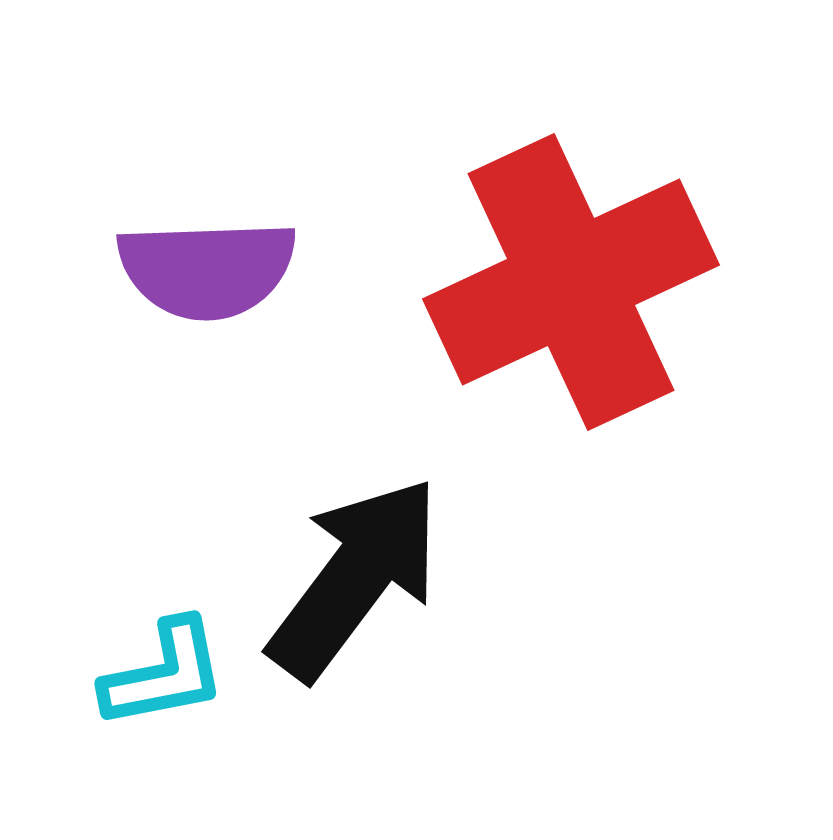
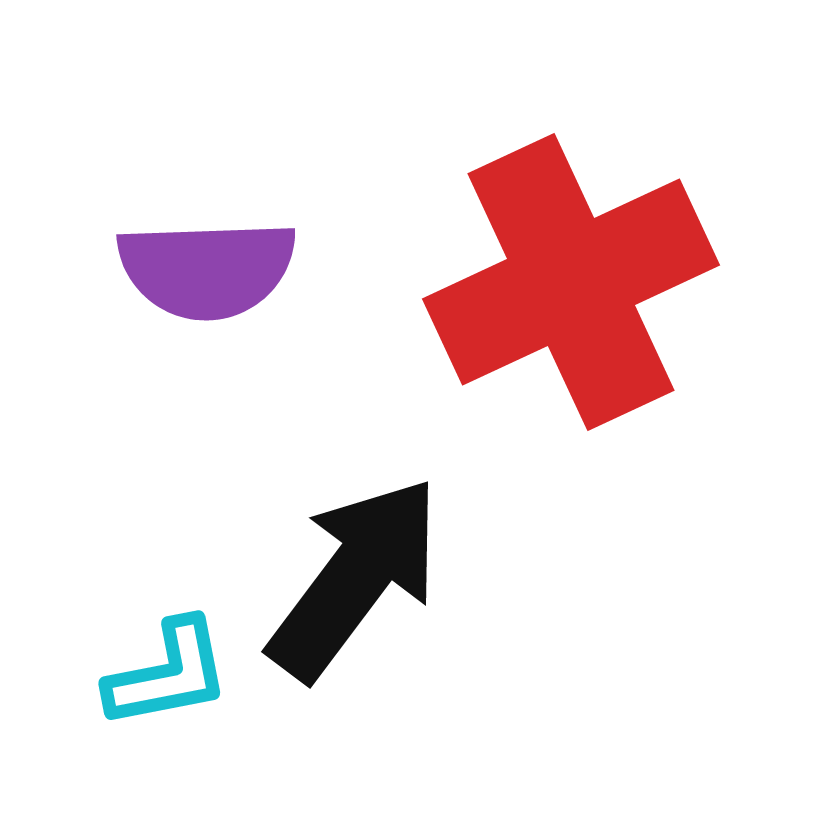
cyan L-shape: moved 4 px right
